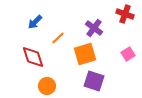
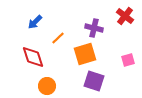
red cross: moved 2 px down; rotated 18 degrees clockwise
purple cross: rotated 24 degrees counterclockwise
pink square: moved 6 px down; rotated 16 degrees clockwise
